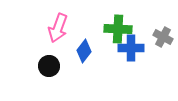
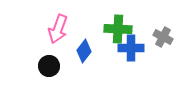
pink arrow: moved 1 px down
